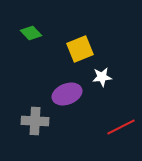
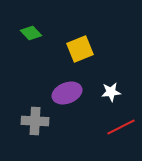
white star: moved 9 px right, 15 px down
purple ellipse: moved 1 px up
